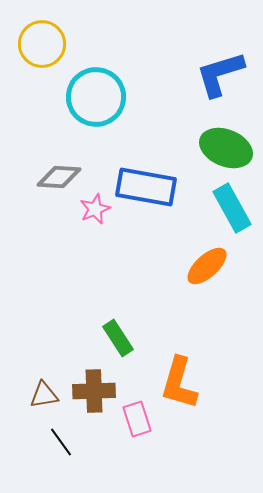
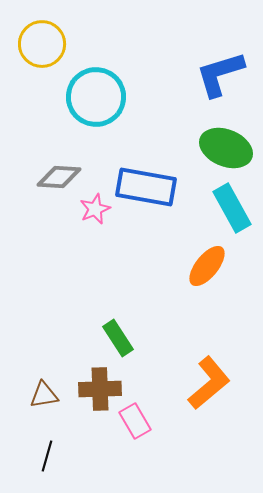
orange ellipse: rotated 9 degrees counterclockwise
orange L-shape: moved 30 px right; rotated 146 degrees counterclockwise
brown cross: moved 6 px right, 2 px up
pink rectangle: moved 2 px left, 2 px down; rotated 12 degrees counterclockwise
black line: moved 14 px left, 14 px down; rotated 52 degrees clockwise
